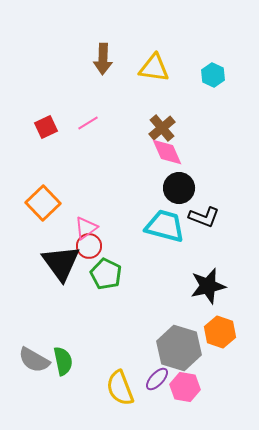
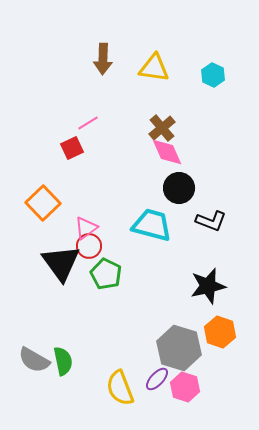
red square: moved 26 px right, 21 px down
black L-shape: moved 7 px right, 4 px down
cyan trapezoid: moved 13 px left, 1 px up
pink hexagon: rotated 8 degrees clockwise
